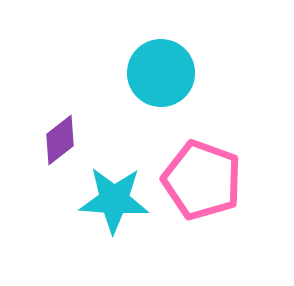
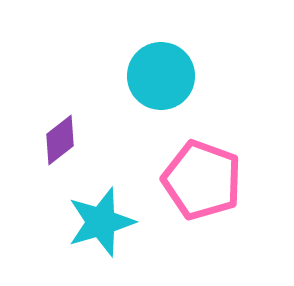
cyan circle: moved 3 px down
cyan star: moved 13 px left, 22 px down; rotated 20 degrees counterclockwise
